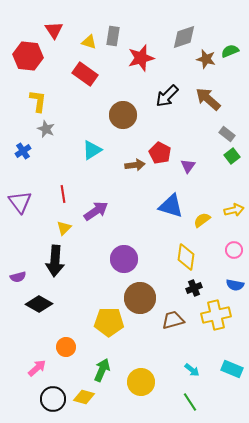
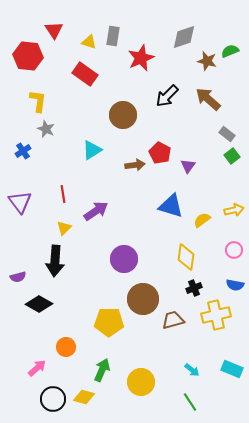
red star at (141, 58): rotated 8 degrees counterclockwise
brown star at (206, 59): moved 1 px right, 2 px down
brown circle at (140, 298): moved 3 px right, 1 px down
